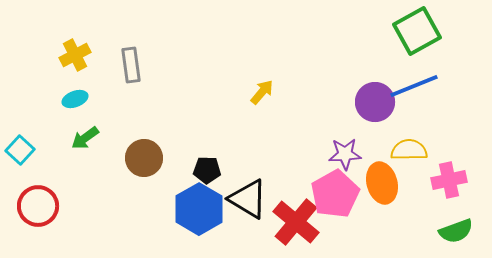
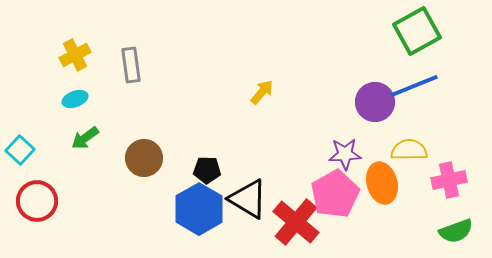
red circle: moved 1 px left, 5 px up
